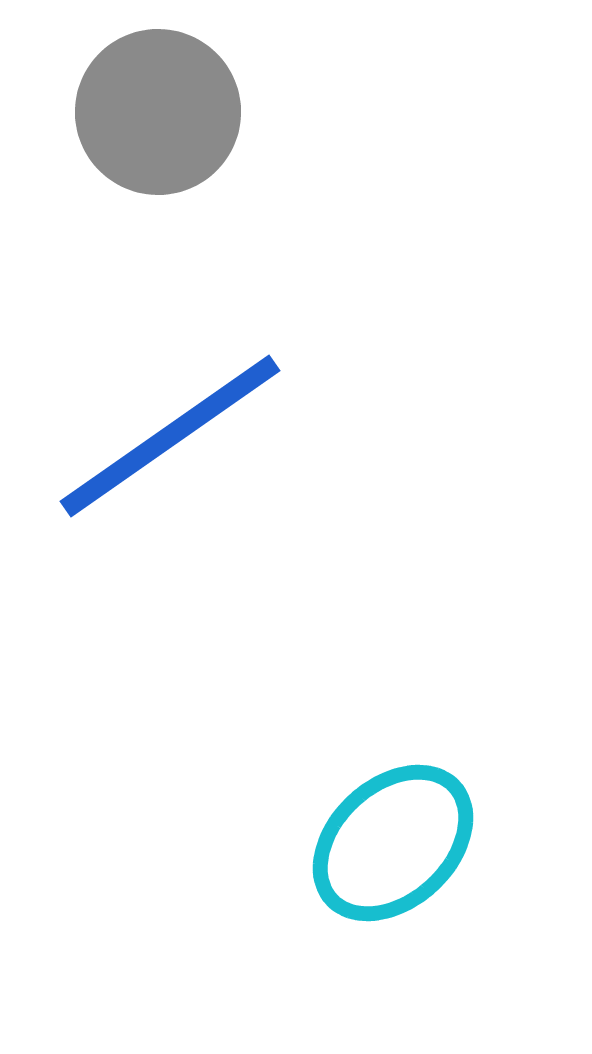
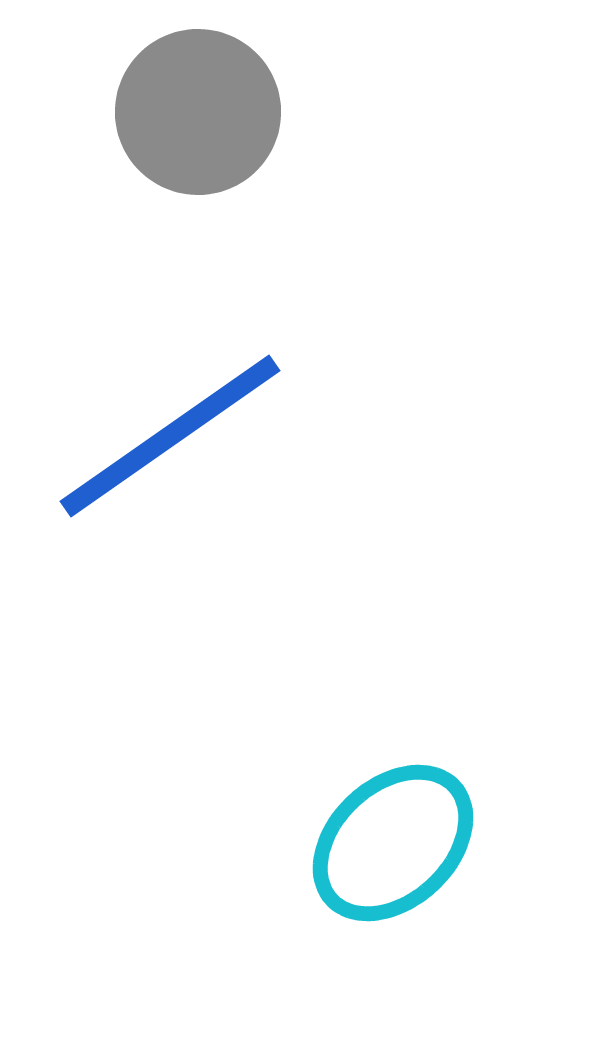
gray circle: moved 40 px right
